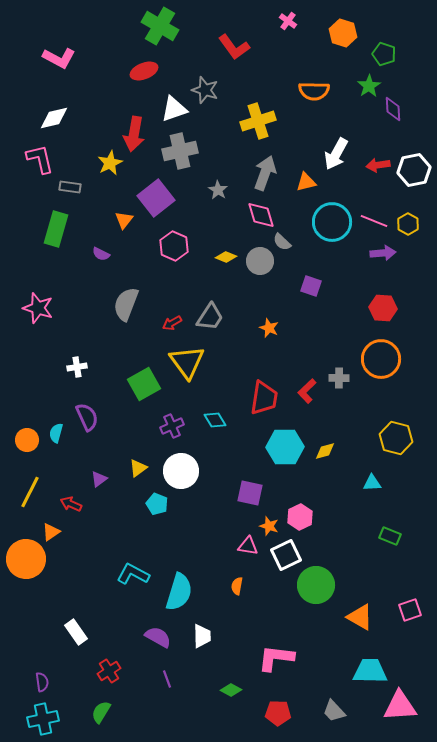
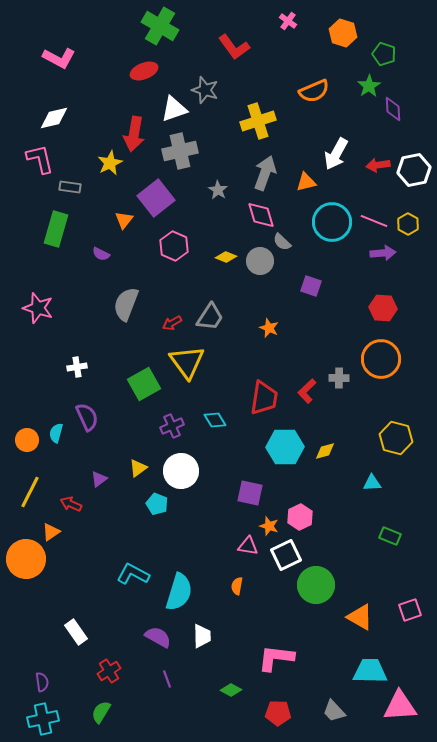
orange semicircle at (314, 91): rotated 24 degrees counterclockwise
